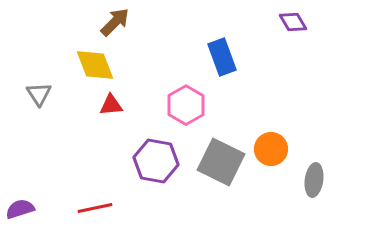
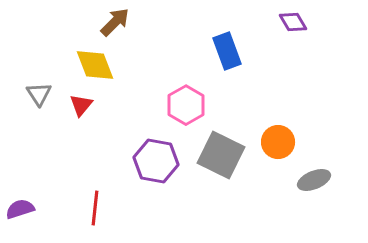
blue rectangle: moved 5 px right, 6 px up
red triangle: moved 30 px left; rotated 45 degrees counterclockwise
orange circle: moved 7 px right, 7 px up
gray square: moved 7 px up
gray ellipse: rotated 60 degrees clockwise
red line: rotated 72 degrees counterclockwise
